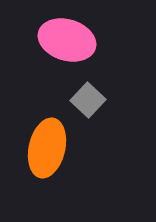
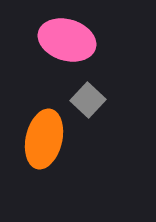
orange ellipse: moved 3 px left, 9 px up
